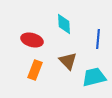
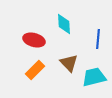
red ellipse: moved 2 px right
brown triangle: moved 1 px right, 2 px down
orange rectangle: rotated 24 degrees clockwise
